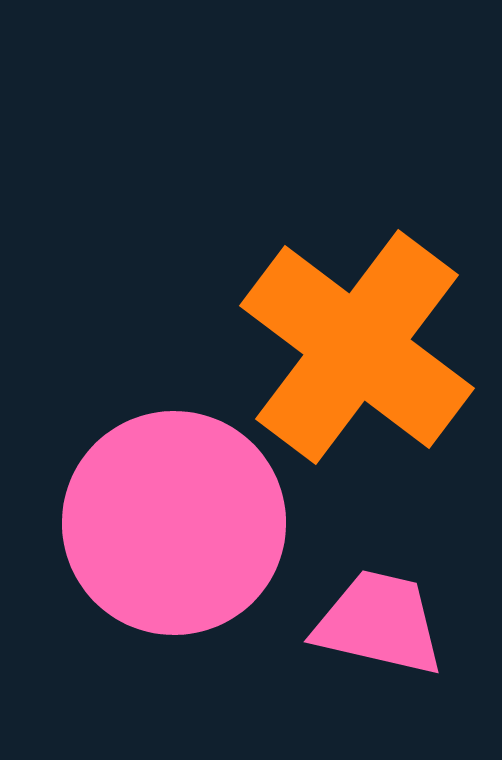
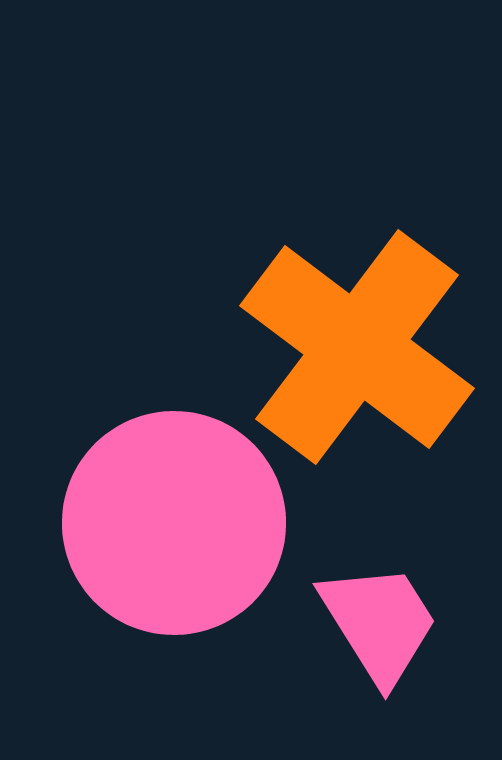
pink trapezoid: rotated 45 degrees clockwise
